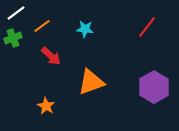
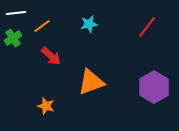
white line: rotated 30 degrees clockwise
cyan star: moved 4 px right, 5 px up; rotated 18 degrees counterclockwise
green cross: rotated 12 degrees counterclockwise
orange star: rotated 12 degrees counterclockwise
